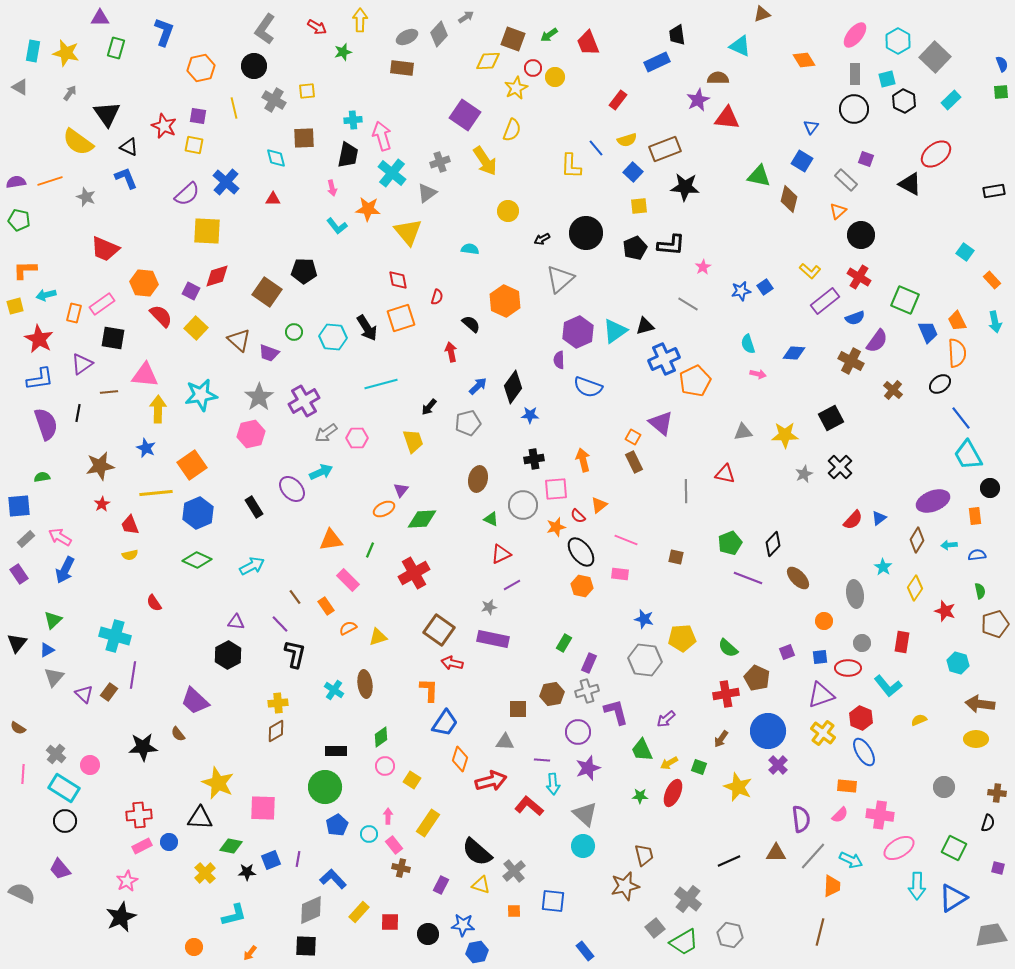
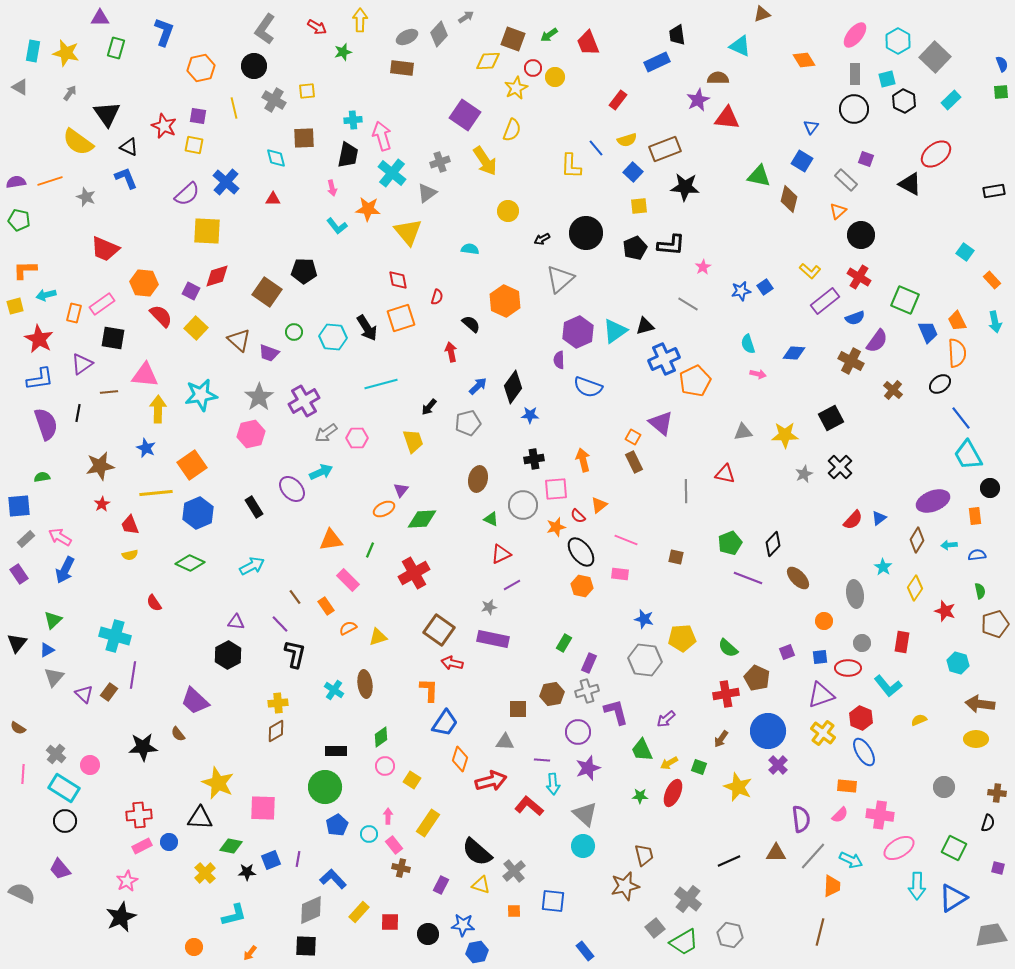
green diamond at (197, 560): moved 7 px left, 3 px down
